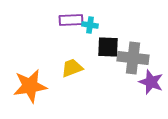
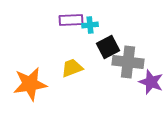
cyan cross: rotated 14 degrees counterclockwise
black square: rotated 30 degrees counterclockwise
gray cross: moved 5 px left, 4 px down
orange star: moved 2 px up
